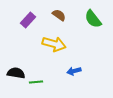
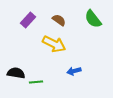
brown semicircle: moved 5 px down
yellow arrow: rotated 10 degrees clockwise
